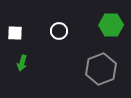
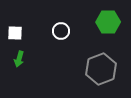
green hexagon: moved 3 px left, 3 px up
white circle: moved 2 px right
green arrow: moved 3 px left, 4 px up
